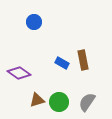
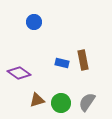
blue rectangle: rotated 16 degrees counterclockwise
green circle: moved 2 px right, 1 px down
